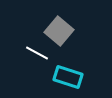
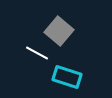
cyan rectangle: moved 1 px left
